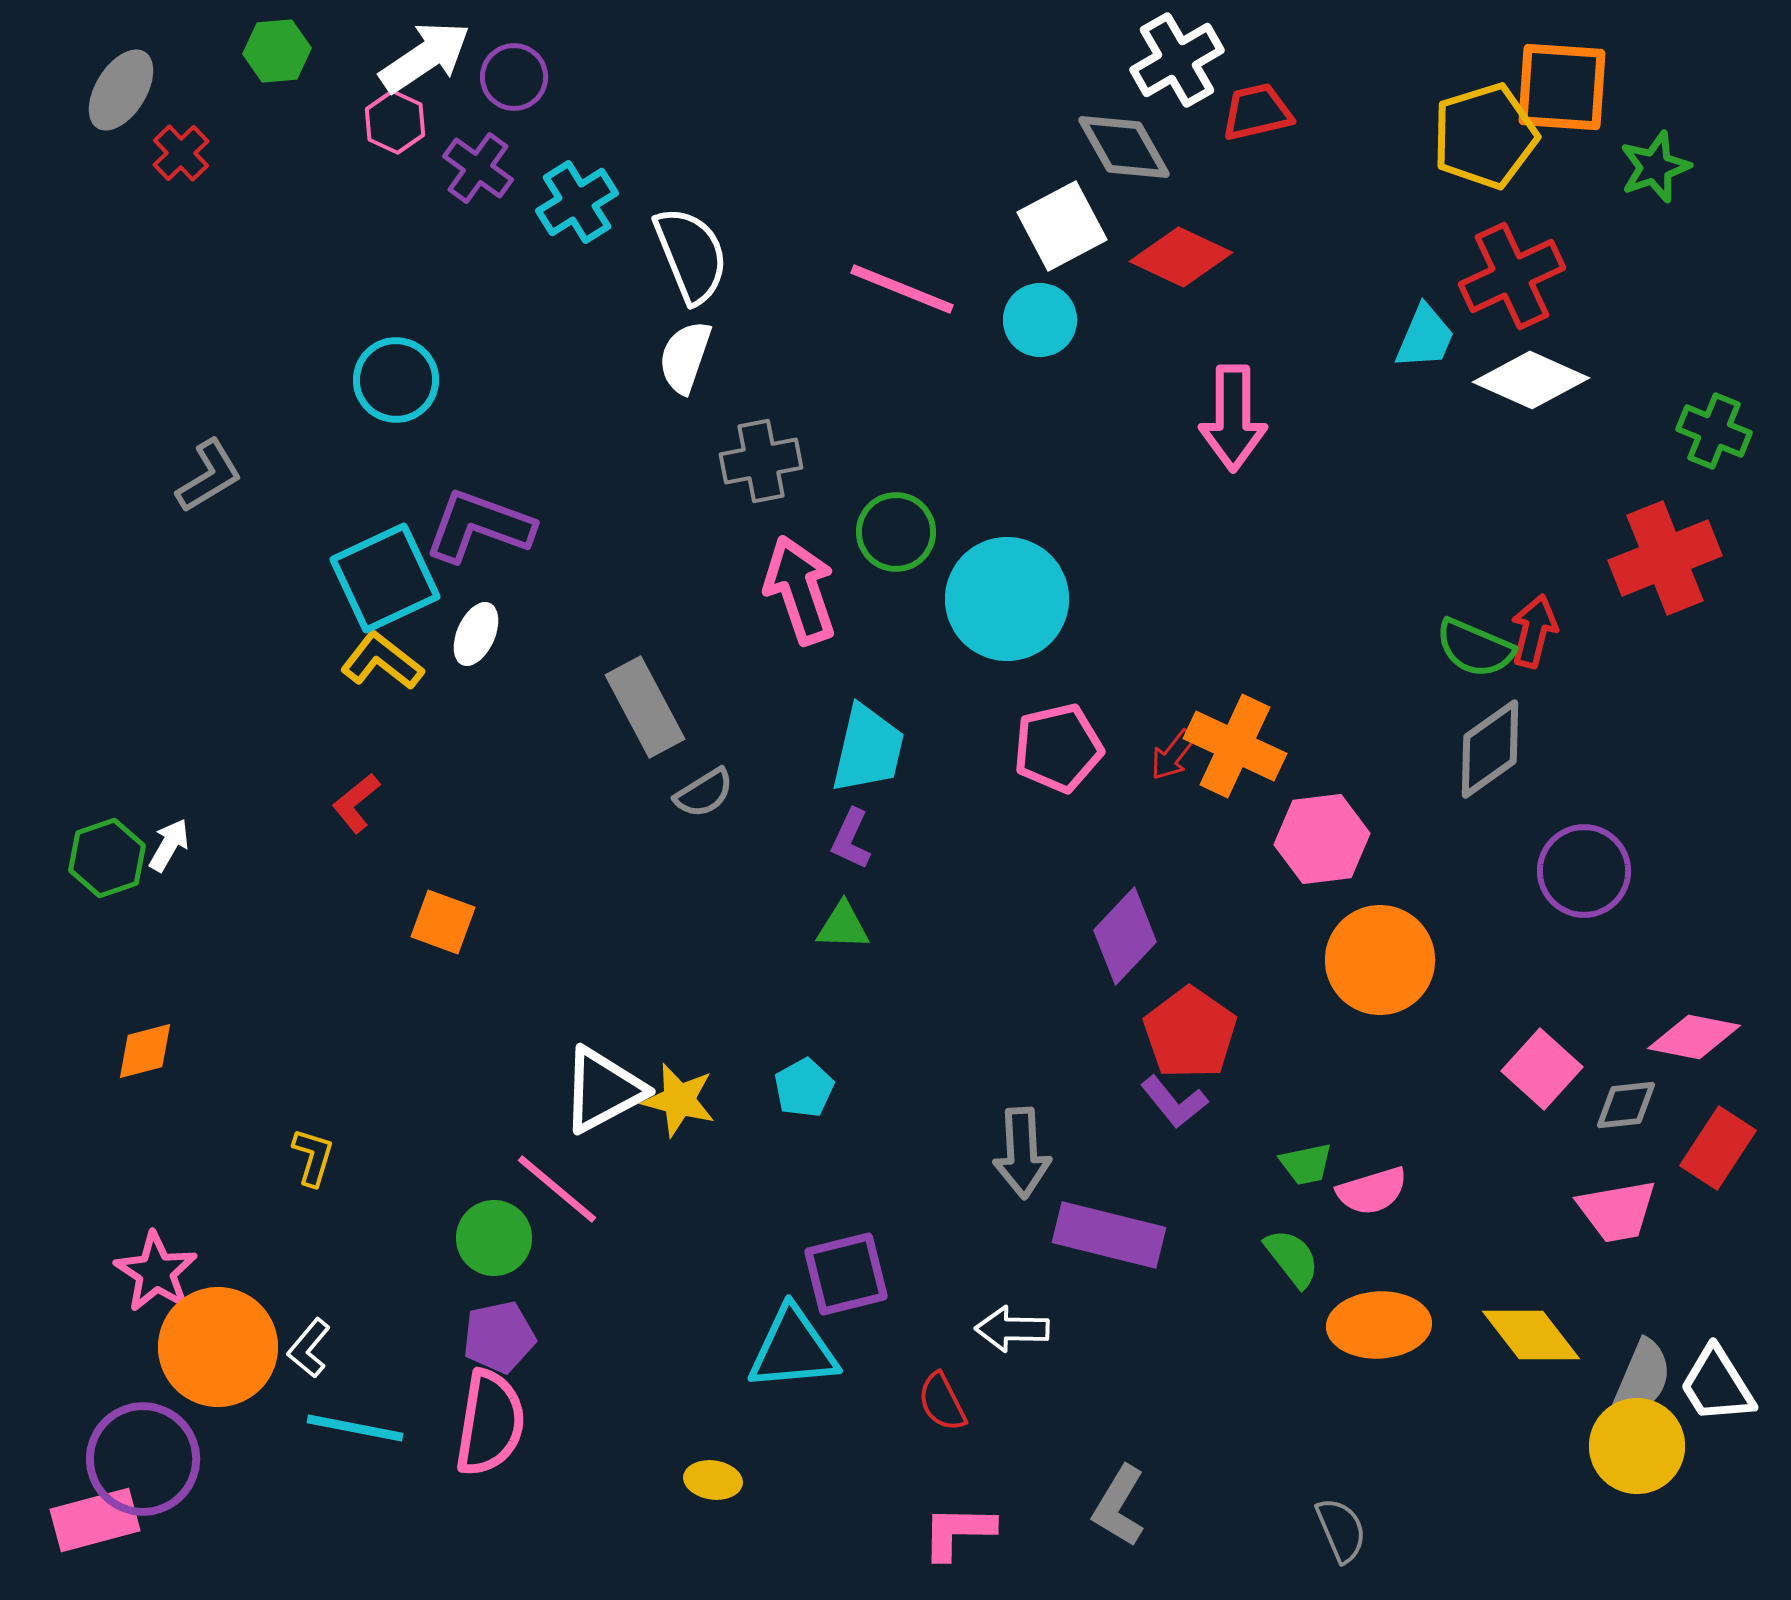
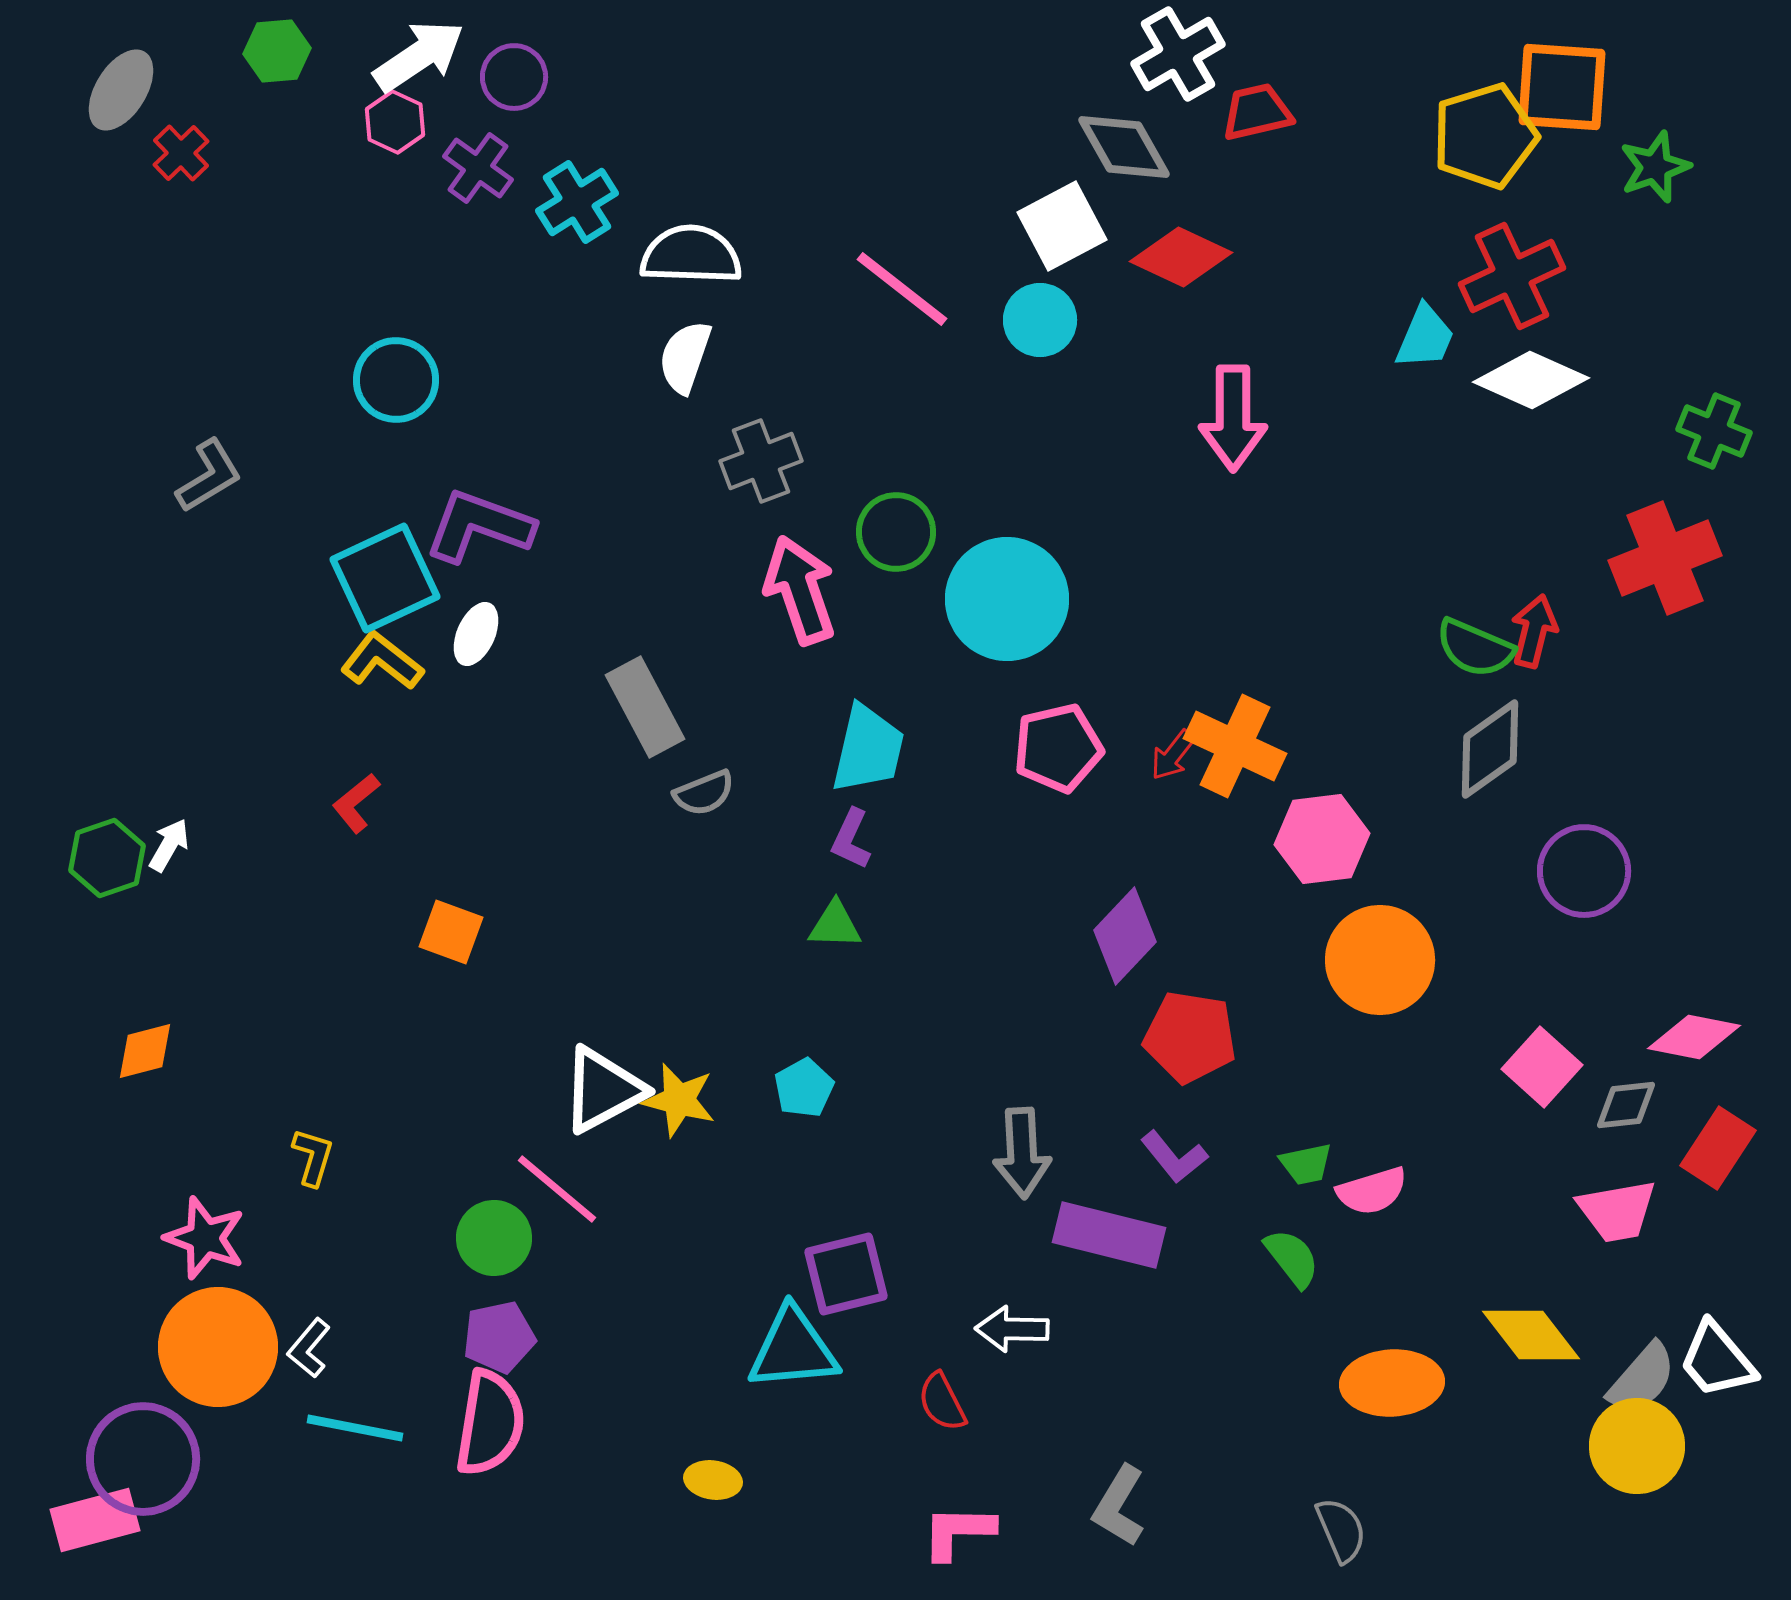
white arrow at (425, 57): moved 6 px left, 1 px up
white cross at (1177, 60): moved 1 px right, 6 px up
white semicircle at (691, 255): rotated 66 degrees counterclockwise
pink line at (902, 289): rotated 16 degrees clockwise
gray cross at (761, 461): rotated 10 degrees counterclockwise
gray semicircle at (704, 793): rotated 10 degrees clockwise
orange square at (443, 922): moved 8 px right, 10 px down
green triangle at (843, 926): moved 8 px left, 1 px up
red pentagon at (1190, 1033): moved 4 px down; rotated 26 degrees counterclockwise
pink square at (1542, 1069): moved 2 px up
purple L-shape at (1174, 1102): moved 55 px down
pink star at (156, 1272): moved 49 px right, 34 px up; rotated 12 degrees counterclockwise
orange ellipse at (1379, 1325): moved 13 px right, 58 px down
gray semicircle at (1642, 1378): rotated 18 degrees clockwise
white trapezoid at (1717, 1385): moved 25 px up; rotated 8 degrees counterclockwise
